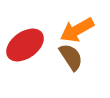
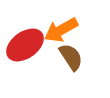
orange arrow: moved 16 px left
